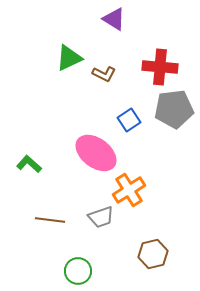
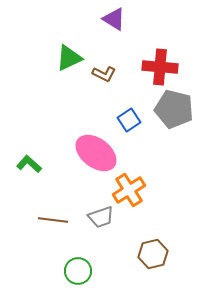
gray pentagon: rotated 21 degrees clockwise
brown line: moved 3 px right
